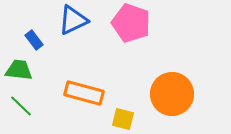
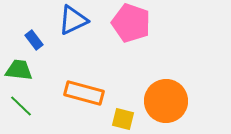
orange circle: moved 6 px left, 7 px down
